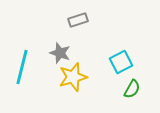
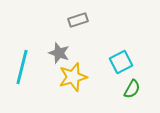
gray star: moved 1 px left
